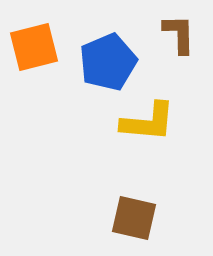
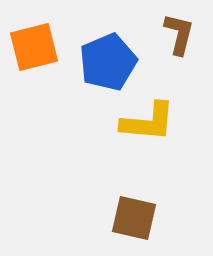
brown L-shape: rotated 15 degrees clockwise
